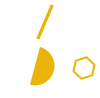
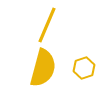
yellow line: moved 2 px right, 3 px down
